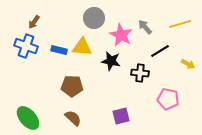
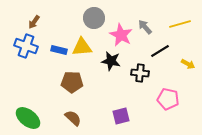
yellow triangle: rotated 10 degrees counterclockwise
brown pentagon: moved 4 px up
green ellipse: rotated 10 degrees counterclockwise
